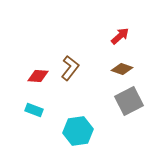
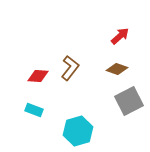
brown diamond: moved 5 px left
cyan hexagon: rotated 8 degrees counterclockwise
